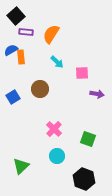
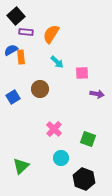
cyan circle: moved 4 px right, 2 px down
